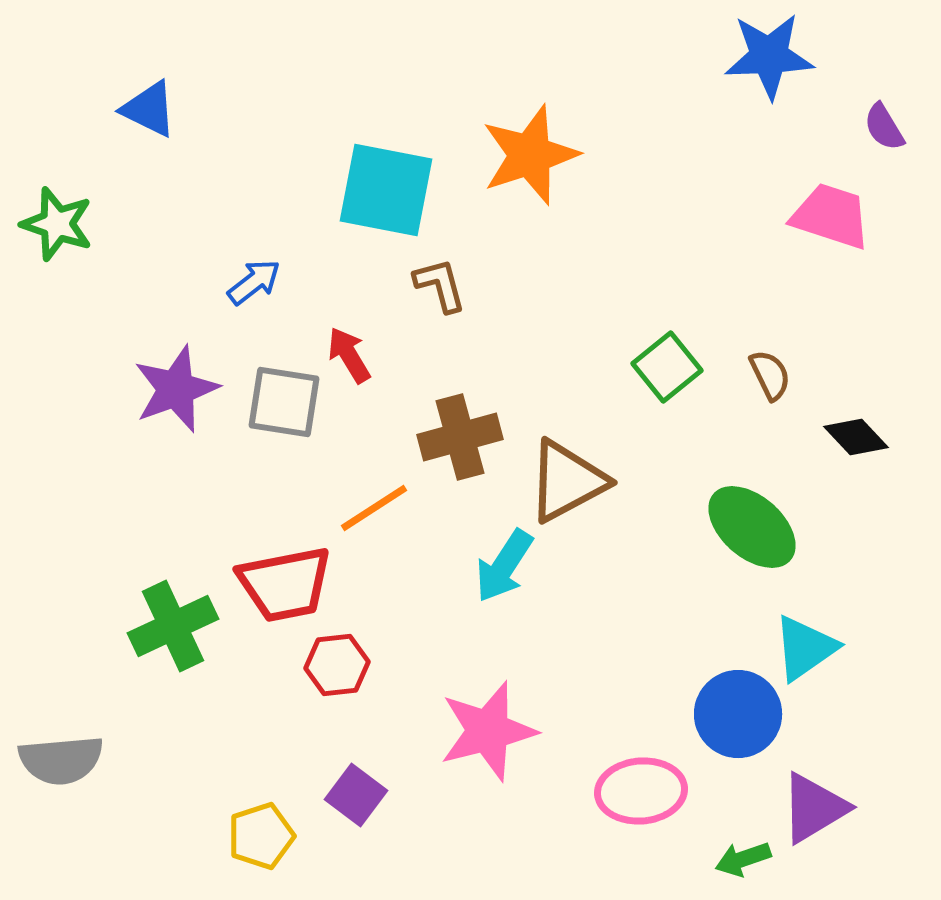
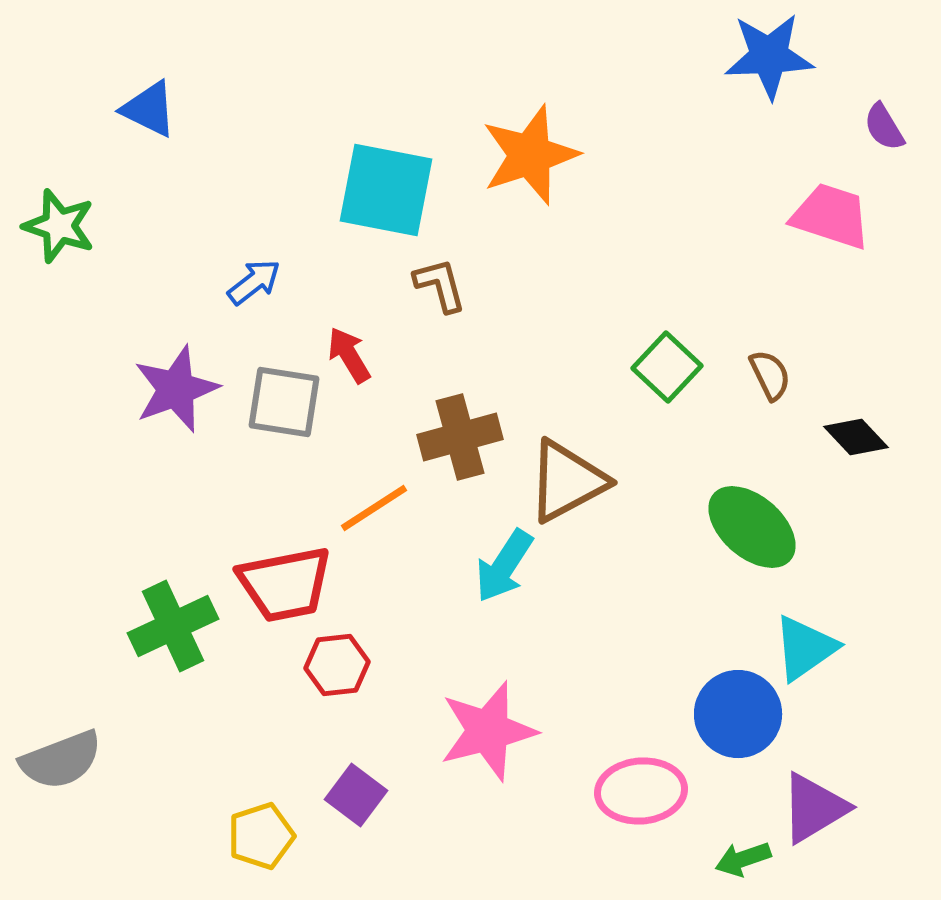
green star: moved 2 px right, 2 px down
green square: rotated 8 degrees counterclockwise
gray semicircle: rotated 16 degrees counterclockwise
